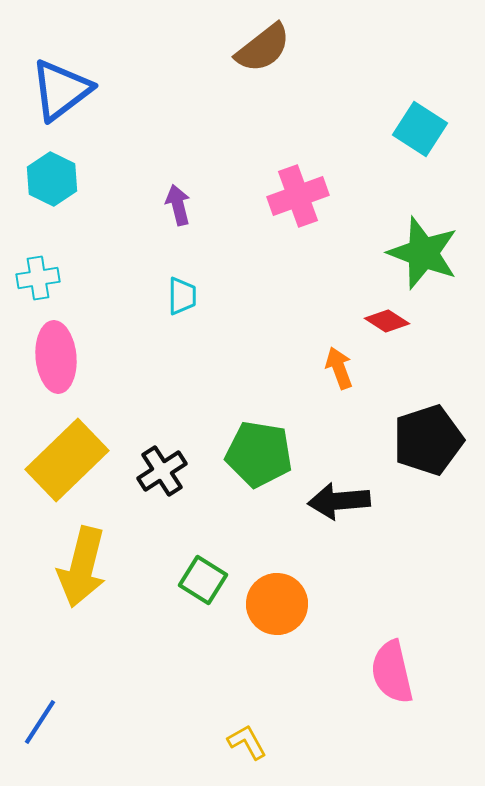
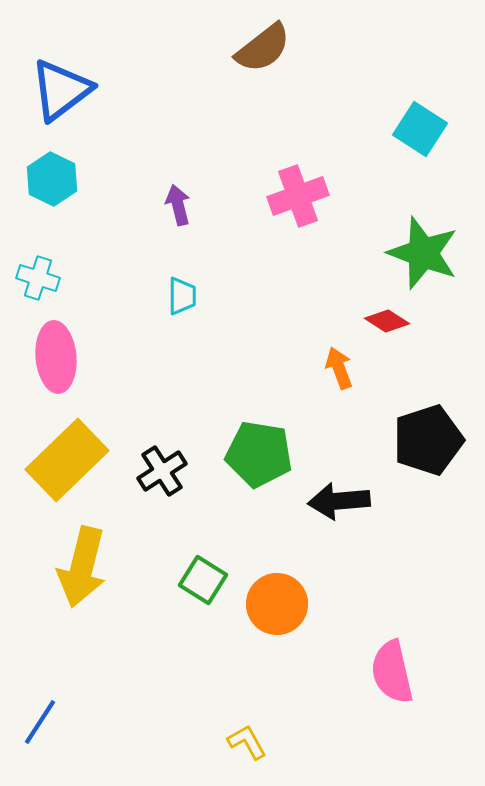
cyan cross: rotated 27 degrees clockwise
